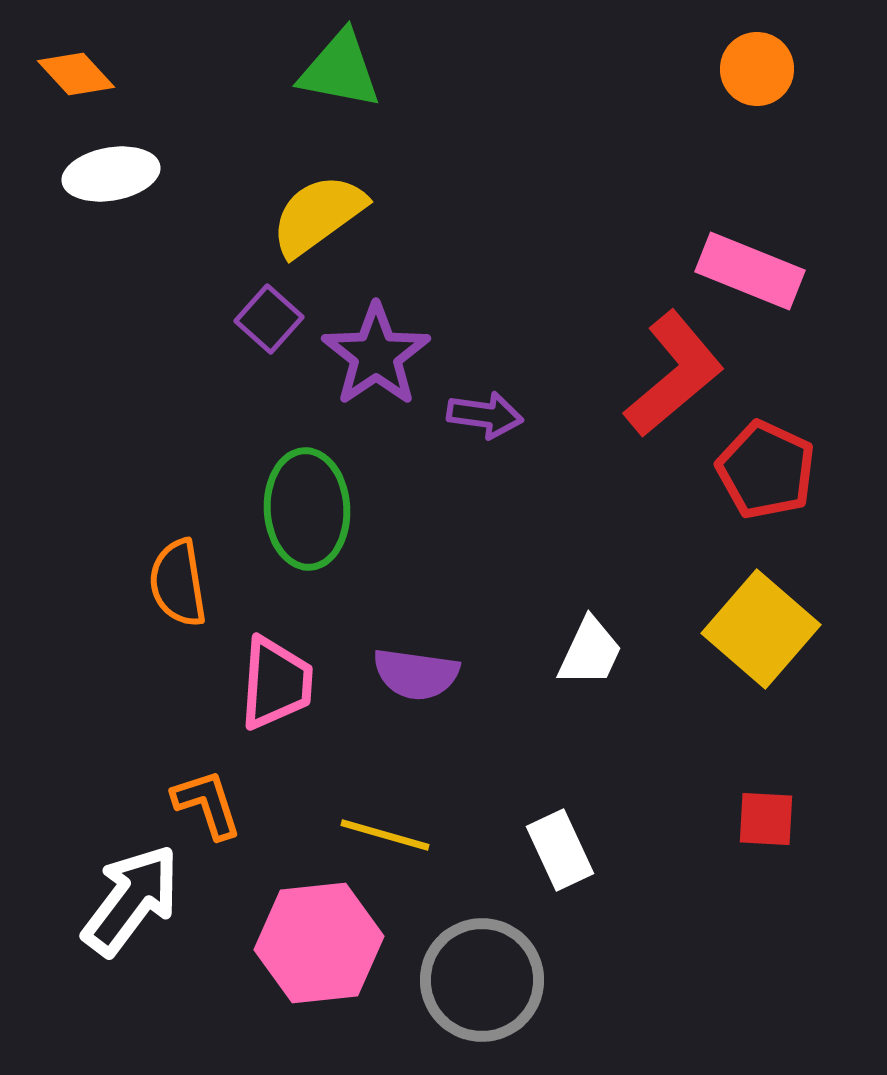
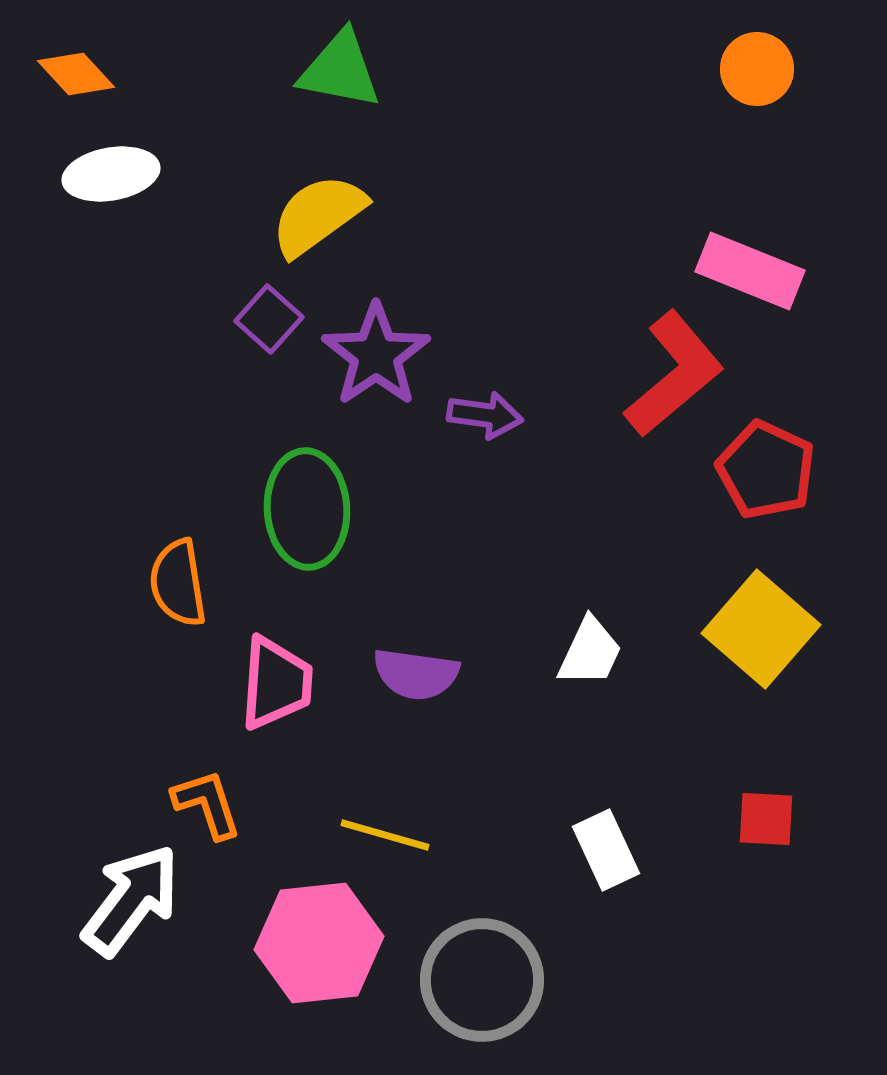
white rectangle: moved 46 px right
